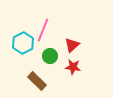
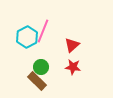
pink line: moved 1 px down
cyan hexagon: moved 4 px right, 6 px up
green circle: moved 9 px left, 11 px down
